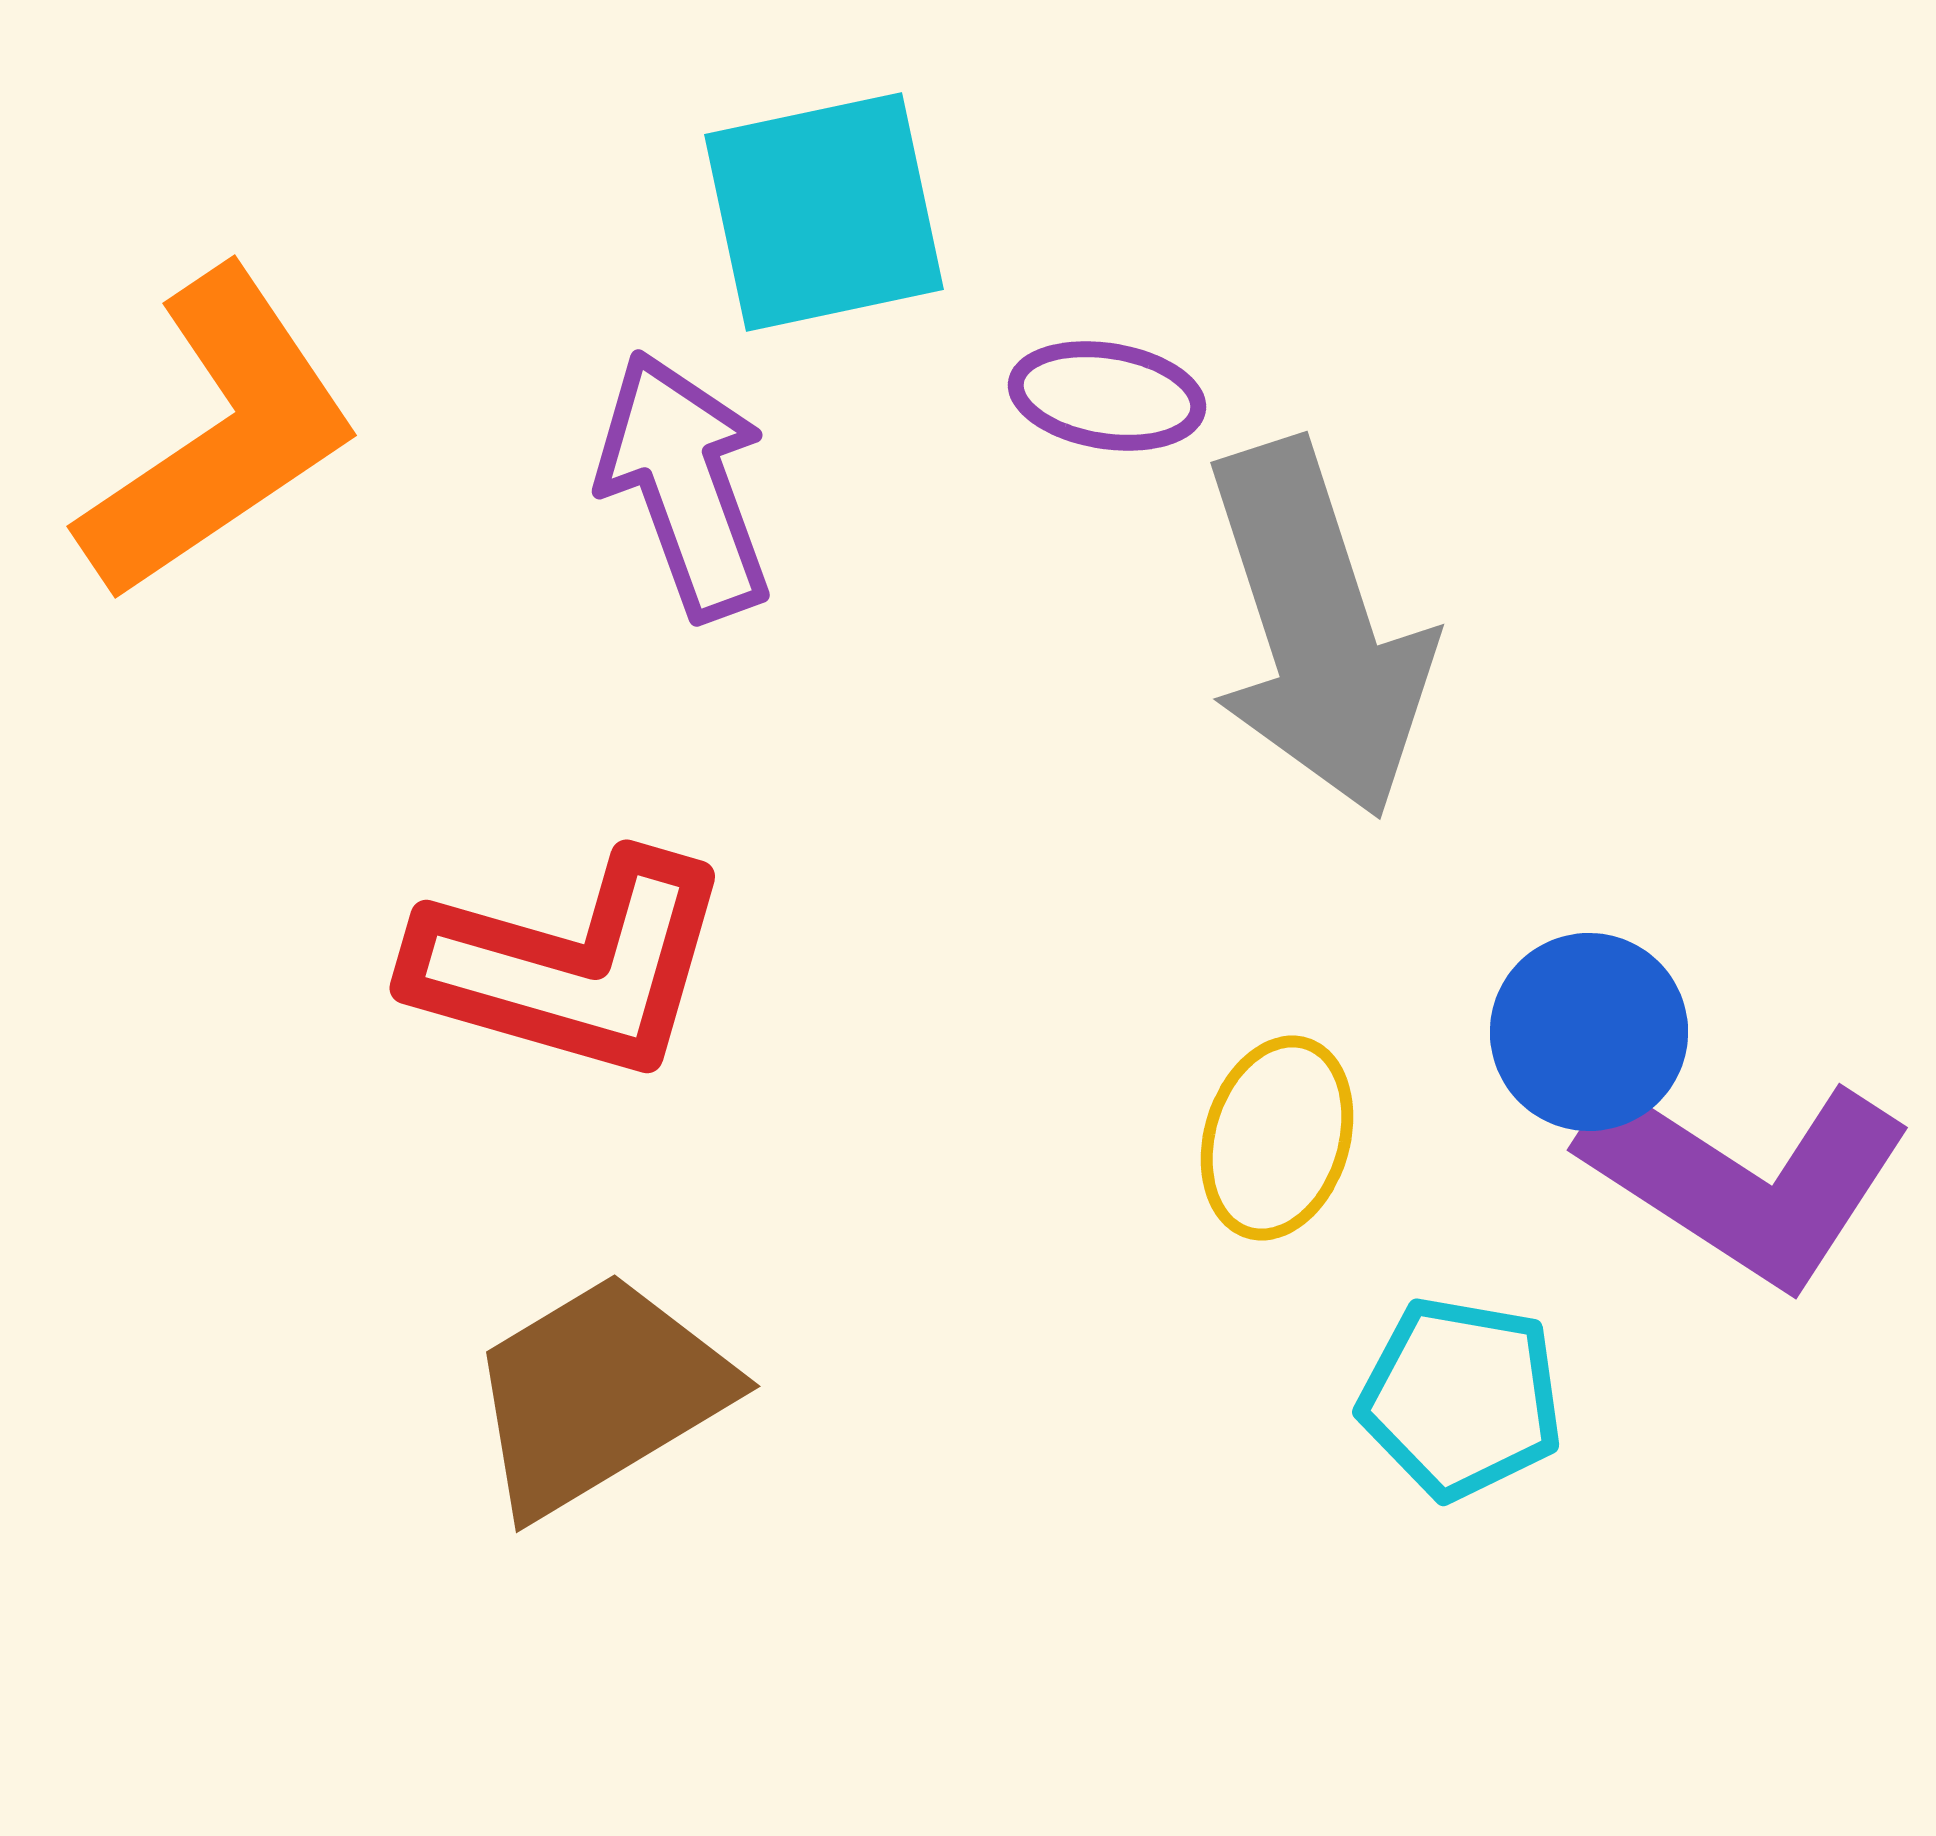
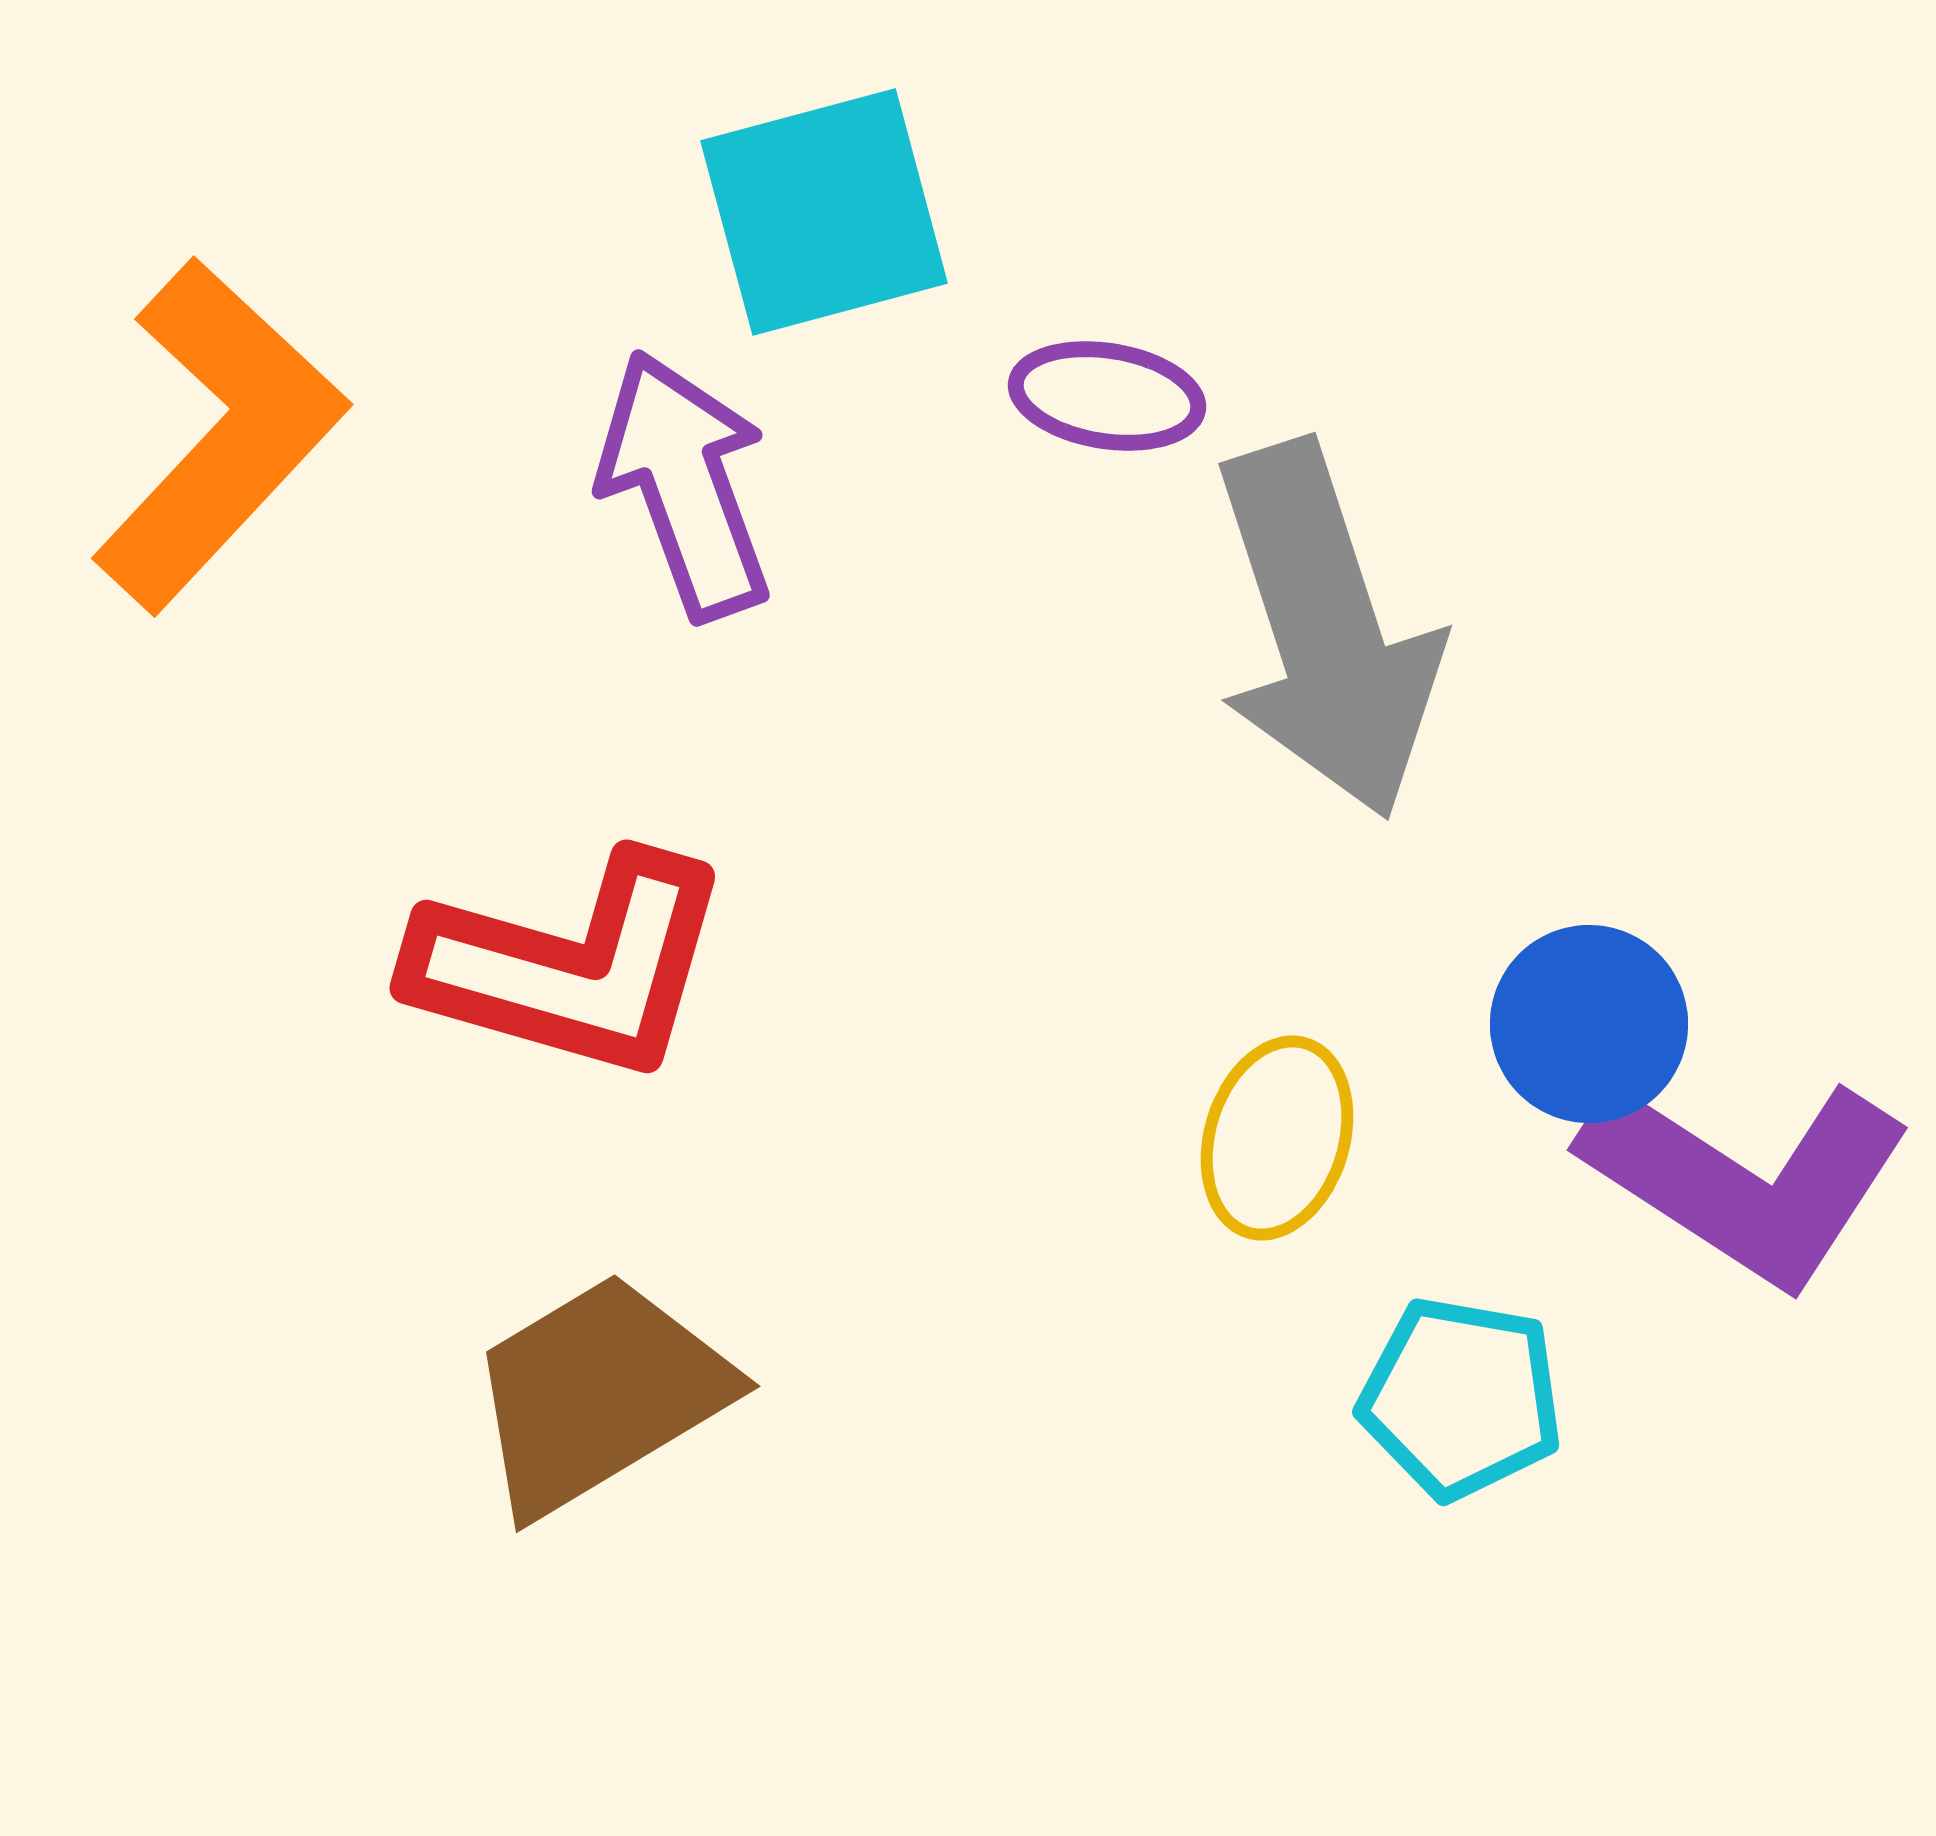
cyan square: rotated 3 degrees counterclockwise
orange L-shape: rotated 13 degrees counterclockwise
gray arrow: moved 8 px right, 1 px down
blue circle: moved 8 px up
